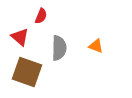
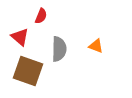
gray semicircle: moved 1 px down
brown square: moved 1 px right, 1 px up
